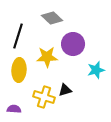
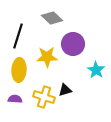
cyan star: rotated 24 degrees counterclockwise
purple semicircle: moved 1 px right, 10 px up
